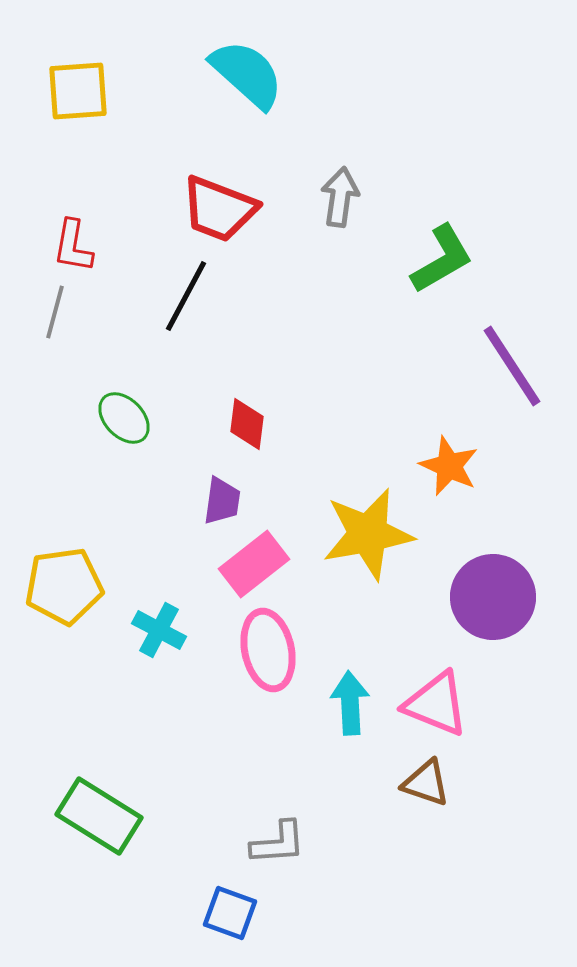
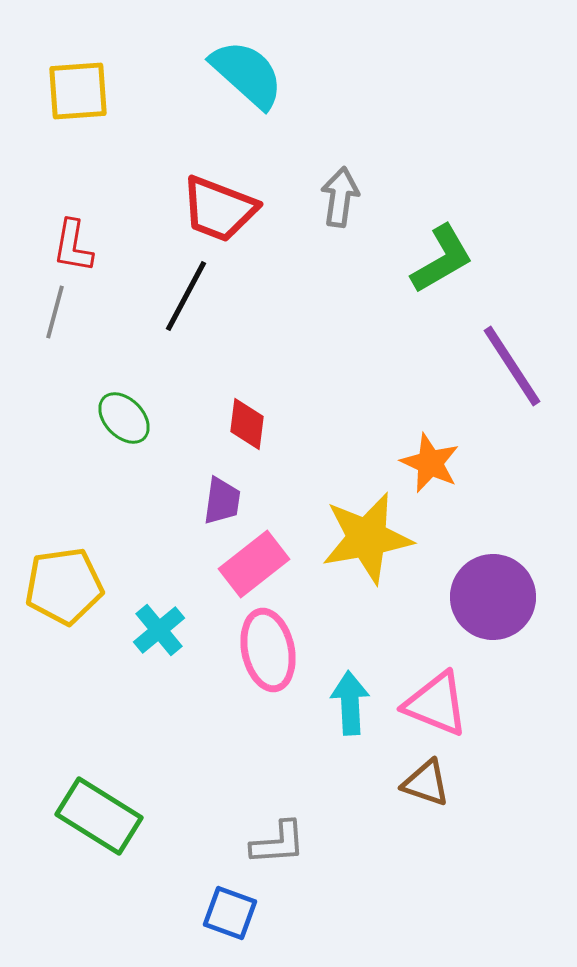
orange star: moved 19 px left, 3 px up
yellow star: moved 1 px left, 4 px down
cyan cross: rotated 22 degrees clockwise
